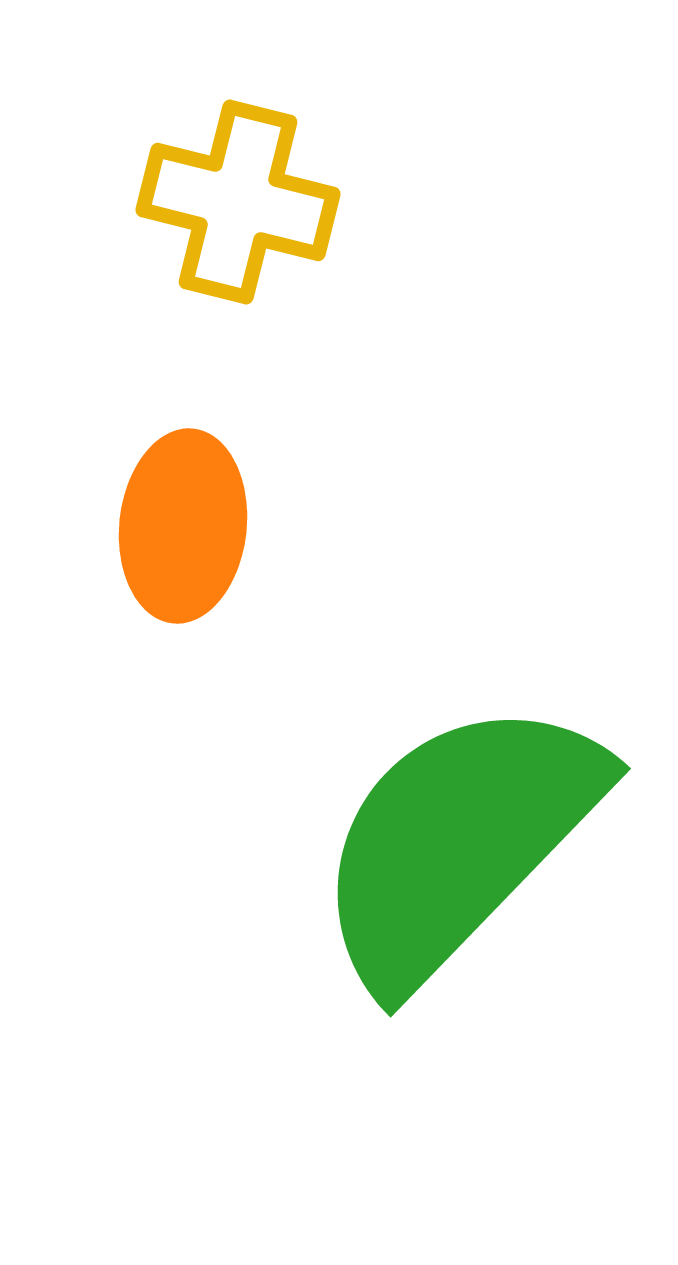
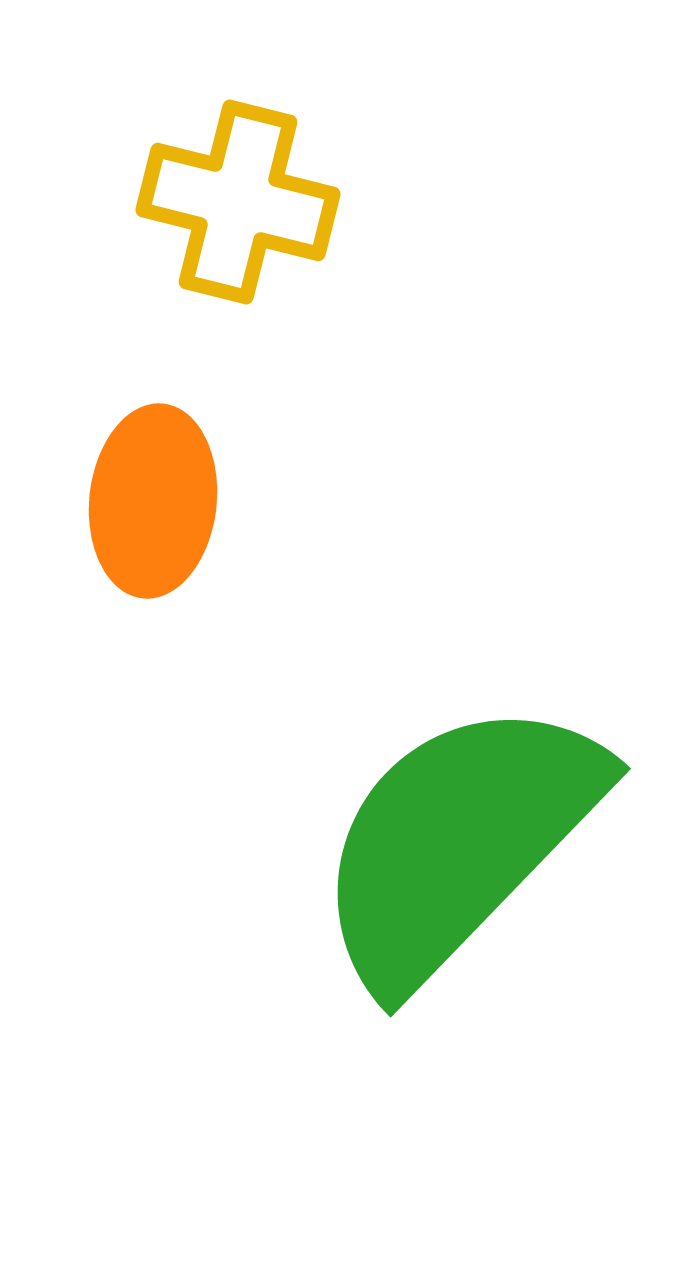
orange ellipse: moved 30 px left, 25 px up
